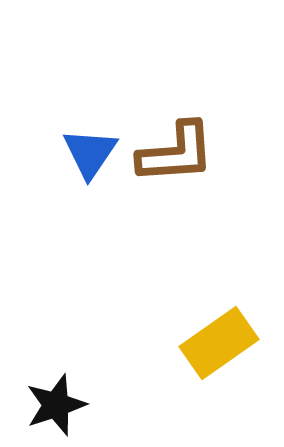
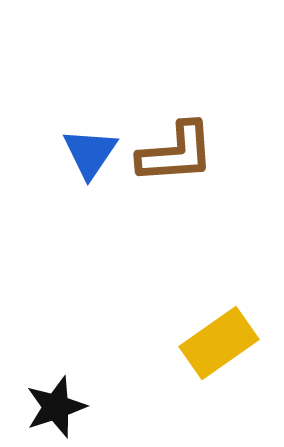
black star: moved 2 px down
